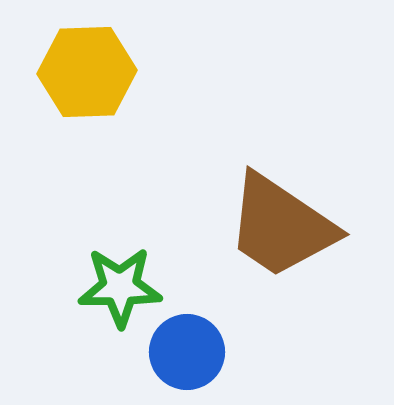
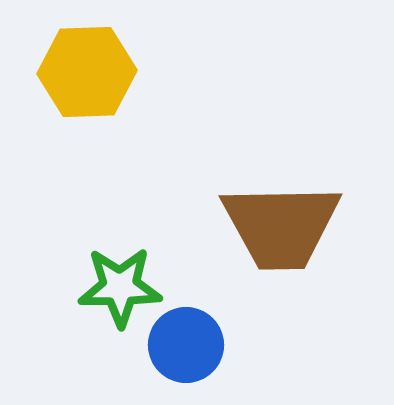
brown trapezoid: rotated 35 degrees counterclockwise
blue circle: moved 1 px left, 7 px up
